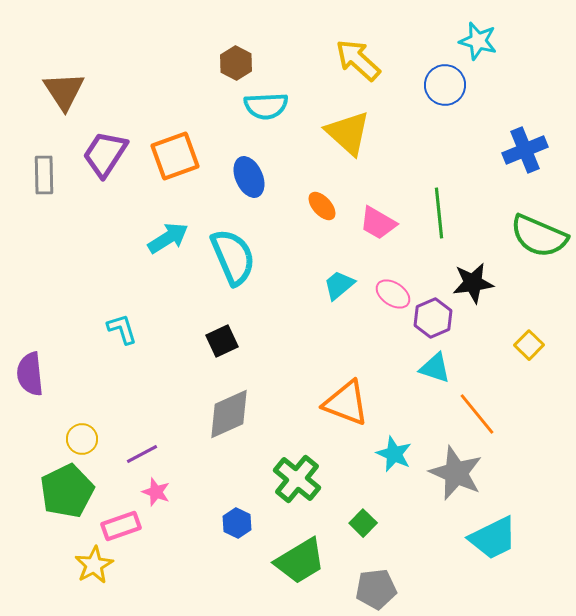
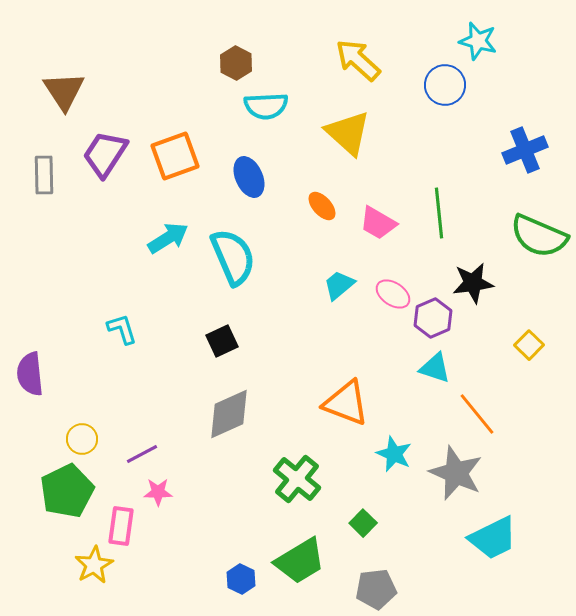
pink star at (156, 492): moved 2 px right; rotated 20 degrees counterclockwise
blue hexagon at (237, 523): moved 4 px right, 56 px down
pink rectangle at (121, 526): rotated 63 degrees counterclockwise
